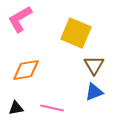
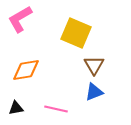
pink line: moved 4 px right, 1 px down
